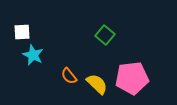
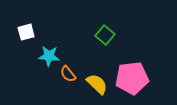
white square: moved 4 px right; rotated 12 degrees counterclockwise
cyan star: moved 16 px right, 1 px down; rotated 20 degrees counterclockwise
orange semicircle: moved 1 px left, 2 px up
